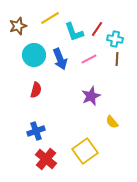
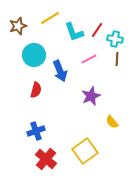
red line: moved 1 px down
blue arrow: moved 12 px down
